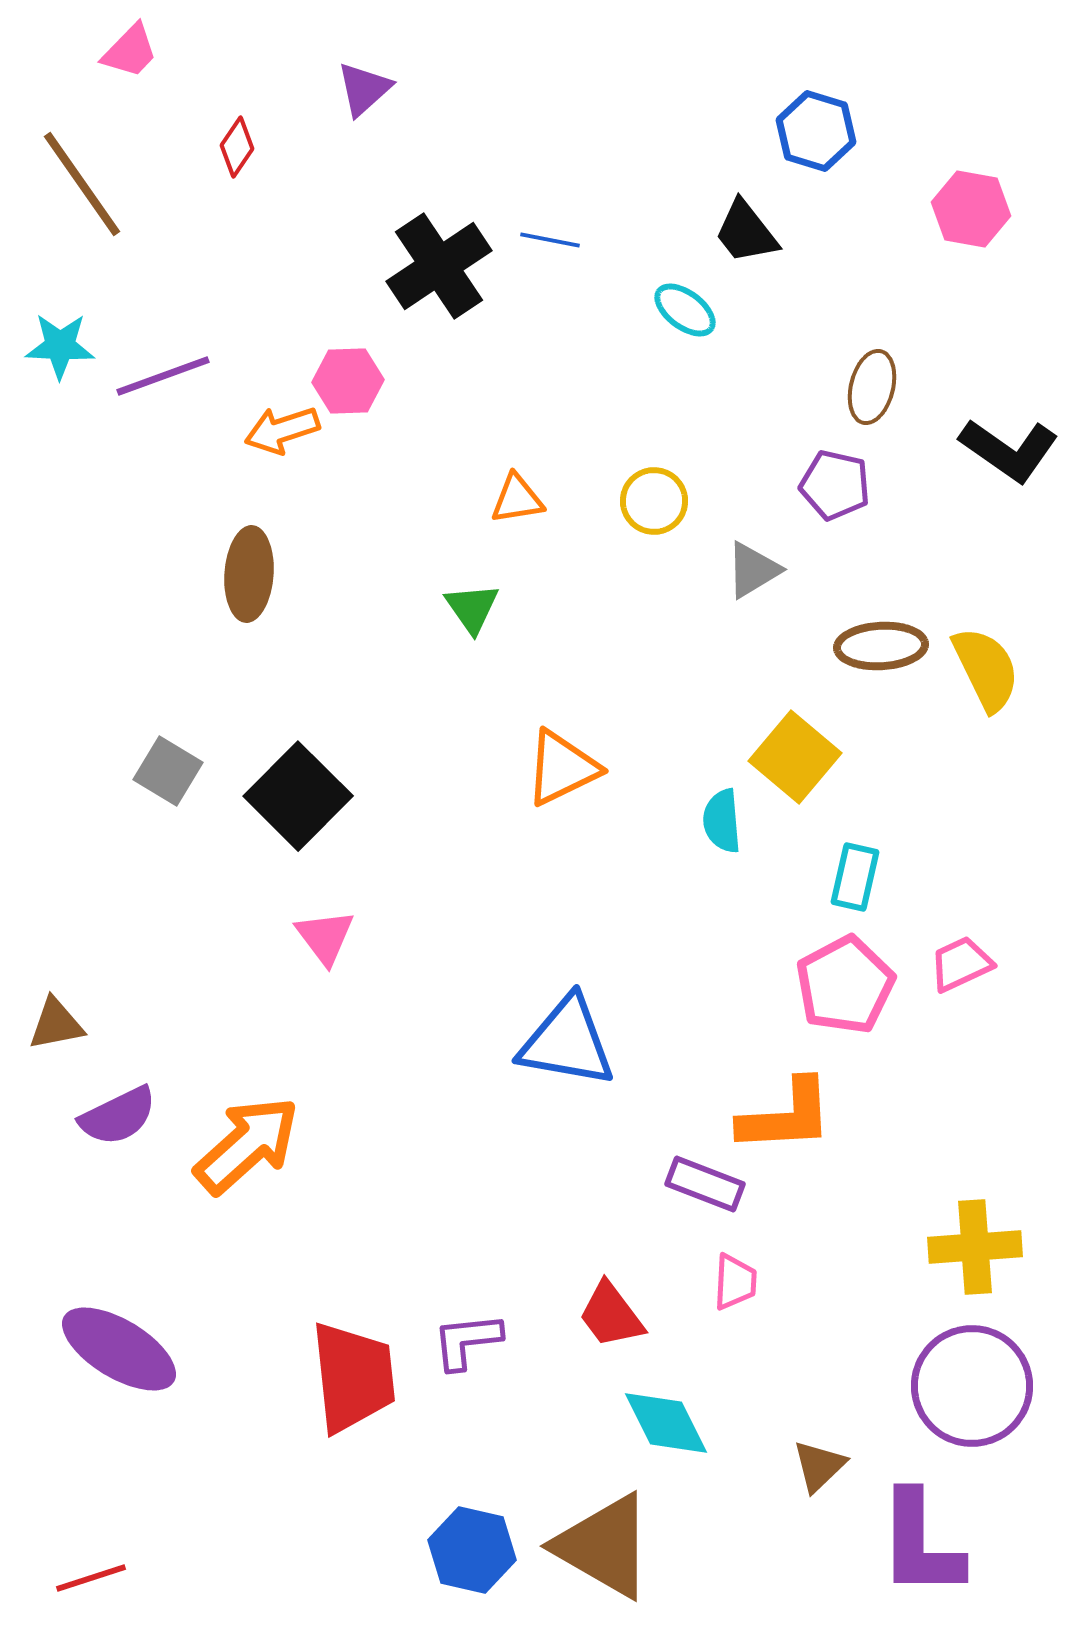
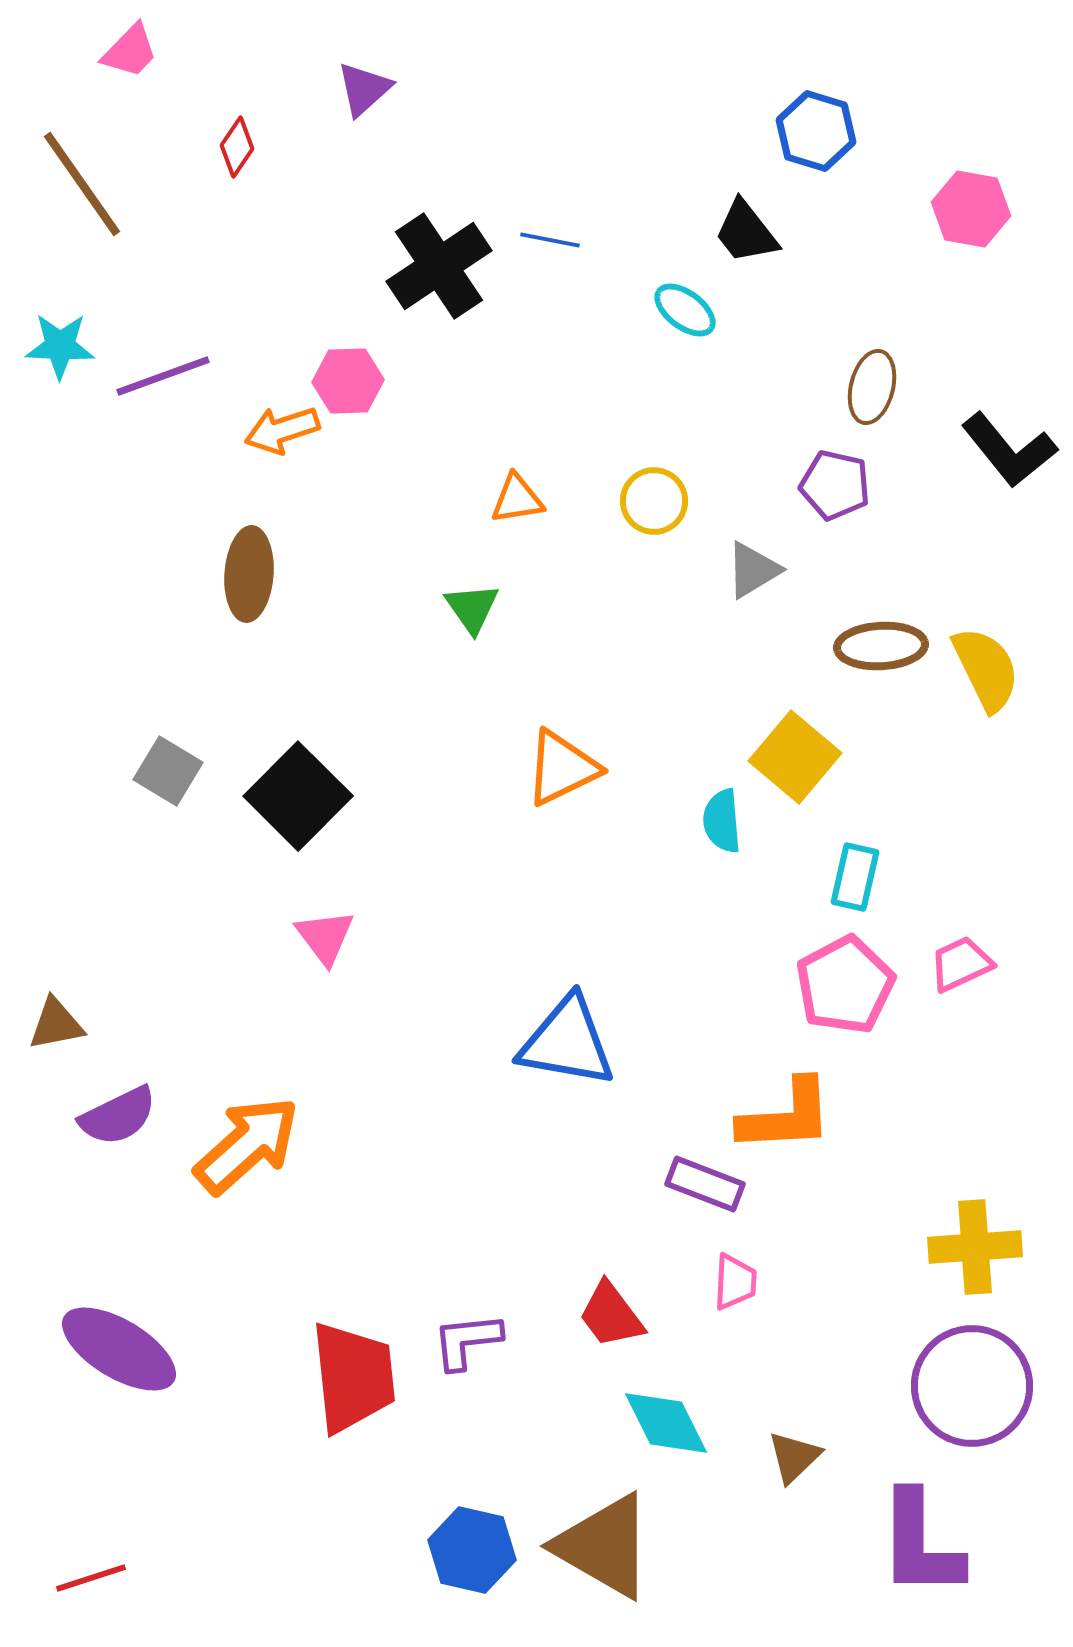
black L-shape at (1009, 450): rotated 16 degrees clockwise
brown triangle at (819, 1466): moved 25 px left, 9 px up
